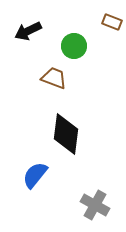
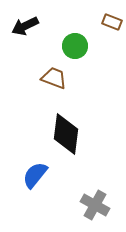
black arrow: moved 3 px left, 5 px up
green circle: moved 1 px right
